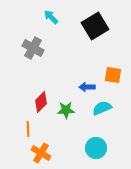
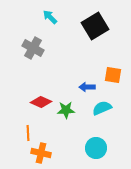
cyan arrow: moved 1 px left
red diamond: rotated 70 degrees clockwise
orange line: moved 4 px down
orange cross: rotated 18 degrees counterclockwise
